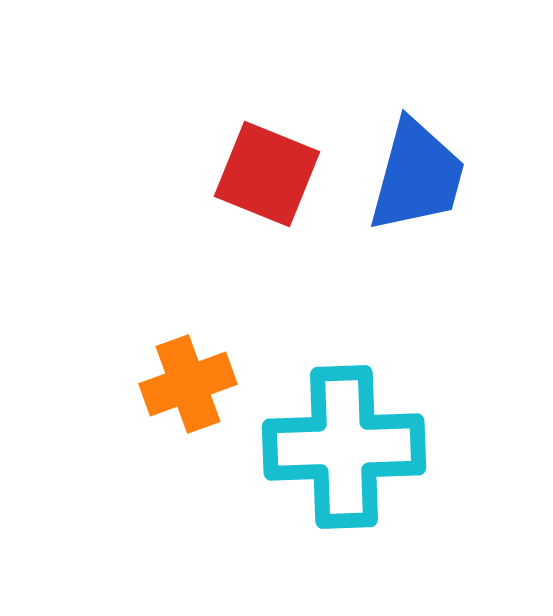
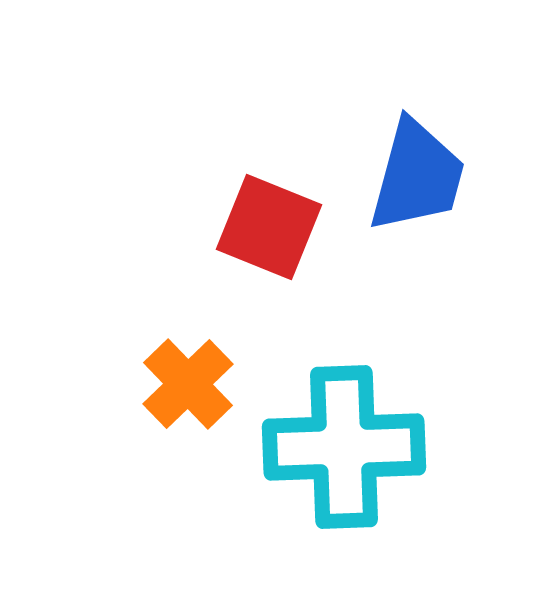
red square: moved 2 px right, 53 px down
orange cross: rotated 24 degrees counterclockwise
